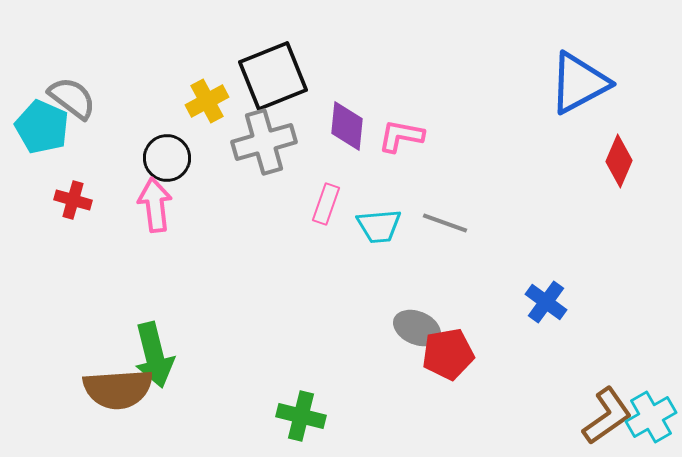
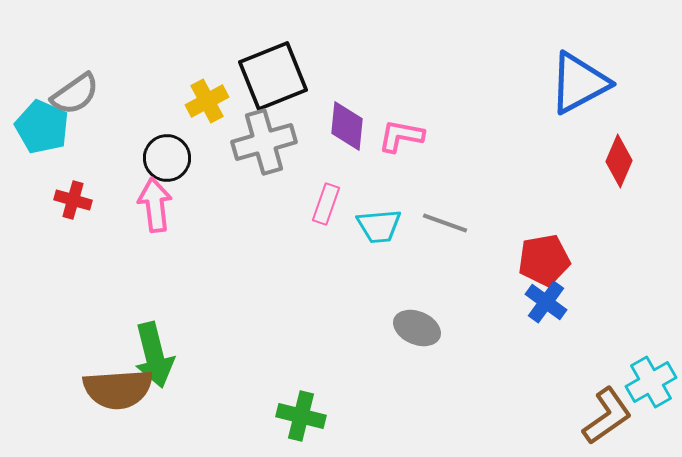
gray semicircle: moved 3 px right, 4 px up; rotated 108 degrees clockwise
red pentagon: moved 96 px right, 94 px up
cyan cross: moved 35 px up
